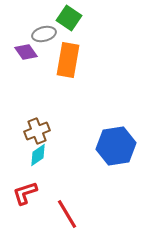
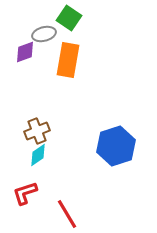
purple diamond: moved 1 px left; rotated 75 degrees counterclockwise
blue hexagon: rotated 9 degrees counterclockwise
